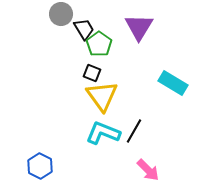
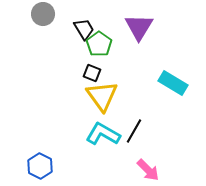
gray circle: moved 18 px left
cyan L-shape: moved 1 px down; rotated 8 degrees clockwise
